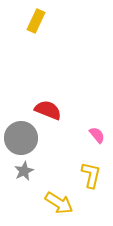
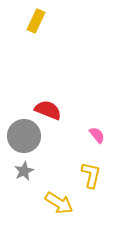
gray circle: moved 3 px right, 2 px up
